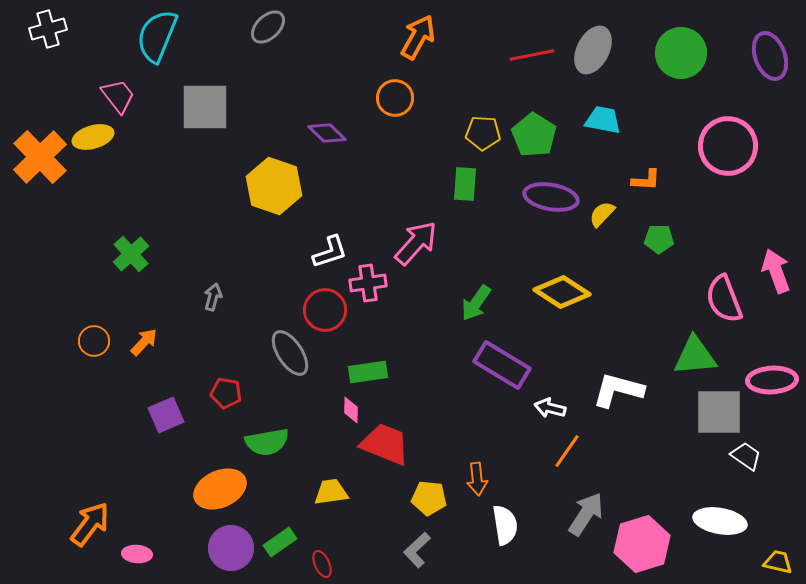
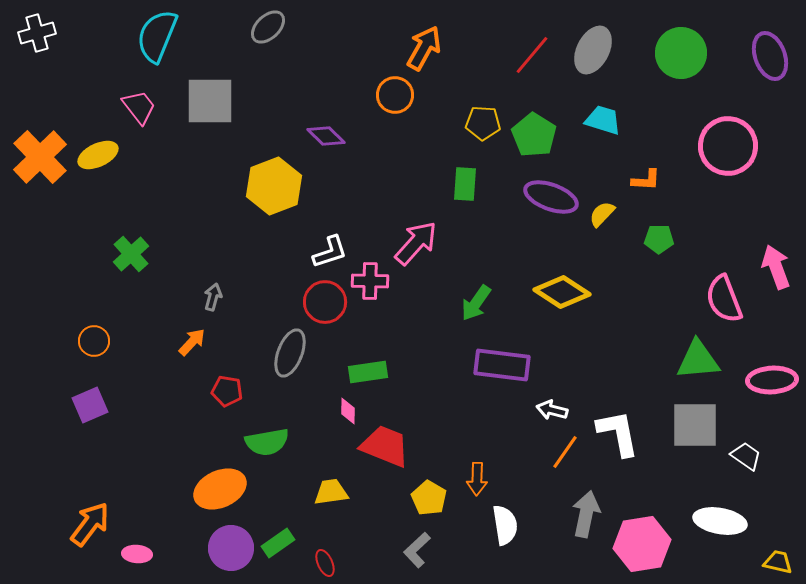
white cross at (48, 29): moved 11 px left, 4 px down
orange arrow at (418, 37): moved 6 px right, 11 px down
red line at (532, 55): rotated 39 degrees counterclockwise
pink trapezoid at (118, 96): moved 21 px right, 11 px down
orange circle at (395, 98): moved 3 px up
gray square at (205, 107): moved 5 px right, 6 px up
cyan trapezoid at (603, 120): rotated 6 degrees clockwise
purple diamond at (327, 133): moved 1 px left, 3 px down
yellow pentagon at (483, 133): moved 10 px up
yellow ellipse at (93, 137): moved 5 px right, 18 px down; rotated 9 degrees counterclockwise
yellow hexagon at (274, 186): rotated 20 degrees clockwise
purple ellipse at (551, 197): rotated 10 degrees clockwise
pink arrow at (776, 271): moved 4 px up
pink cross at (368, 283): moved 2 px right, 2 px up; rotated 9 degrees clockwise
red circle at (325, 310): moved 8 px up
orange arrow at (144, 342): moved 48 px right
gray ellipse at (290, 353): rotated 54 degrees clockwise
green triangle at (695, 356): moved 3 px right, 4 px down
purple rectangle at (502, 365): rotated 24 degrees counterclockwise
white L-shape at (618, 390): moved 43 px down; rotated 64 degrees clockwise
red pentagon at (226, 393): moved 1 px right, 2 px up
white arrow at (550, 408): moved 2 px right, 2 px down
pink diamond at (351, 410): moved 3 px left, 1 px down
gray square at (719, 412): moved 24 px left, 13 px down
purple square at (166, 415): moved 76 px left, 10 px up
red trapezoid at (385, 444): moved 2 px down
orange line at (567, 451): moved 2 px left, 1 px down
orange arrow at (477, 479): rotated 8 degrees clockwise
yellow pentagon at (429, 498): rotated 24 degrees clockwise
gray arrow at (586, 514): rotated 21 degrees counterclockwise
green rectangle at (280, 542): moved 2 px left, 1 px down
pink hexagon at (642, 544): rotated 8 degrees clockwise
red ellipse at (322, 564): moved 3 px right, 1 px up
